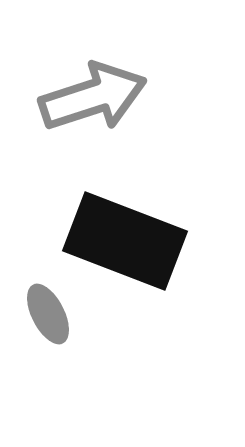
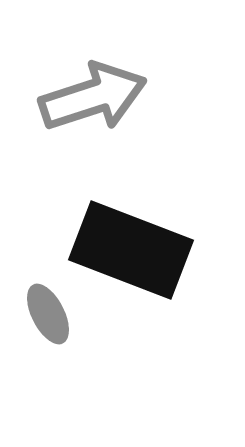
black rectangle: moved 6 px right, 9 px down
